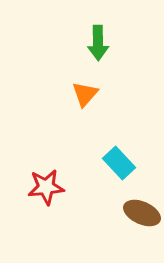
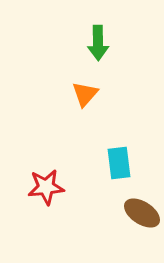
cyan rectangle: rotated 36 degrees clockwise
brown ellipse: rotated 9 degrees clockwise
